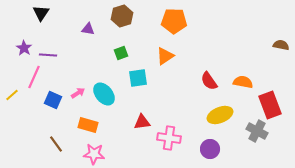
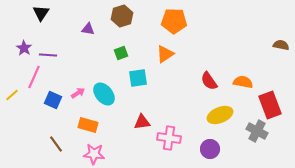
orange triangle: moved 2 px up
